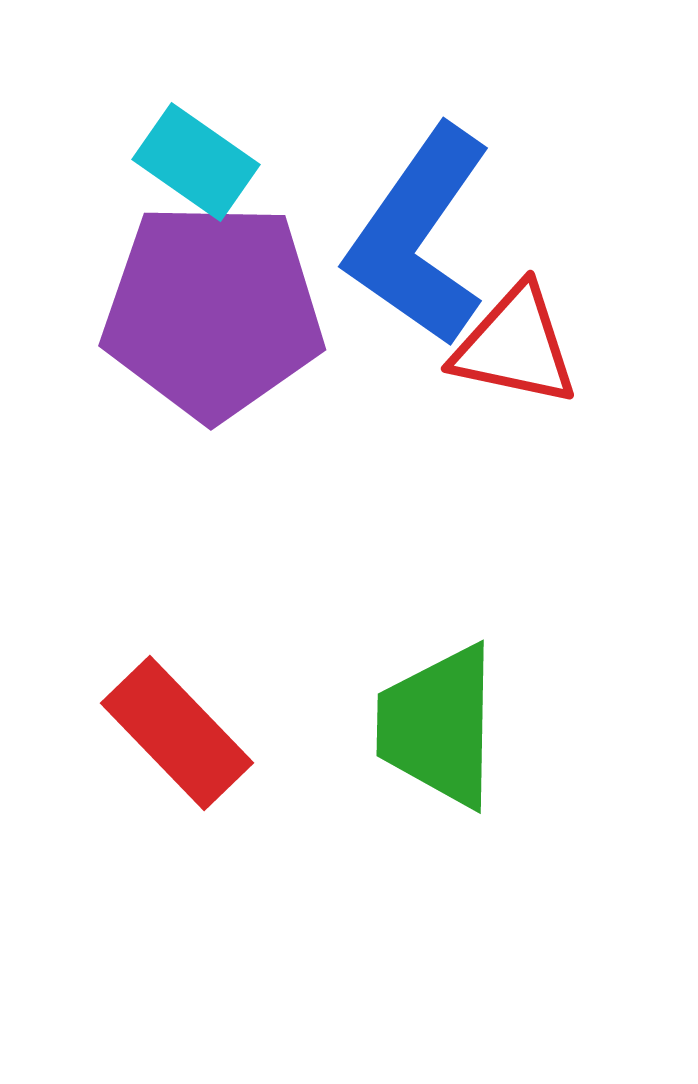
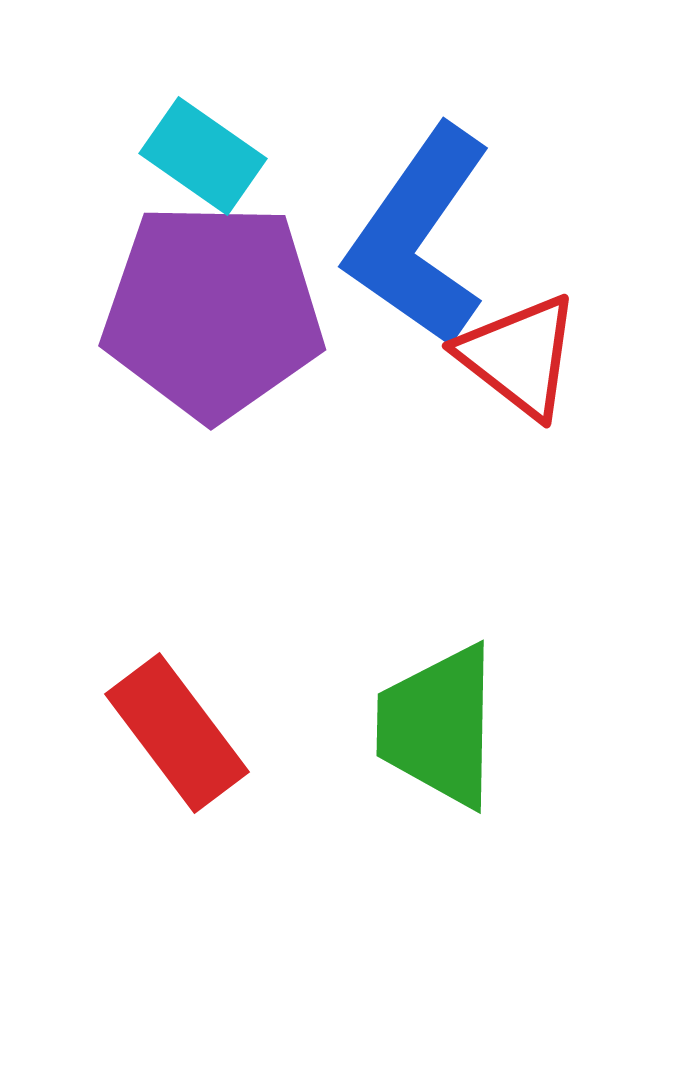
cyan rectangle: moved 7 px right, 6 px up
red triangle: moved 4 px right, 10 px down; rotated 26 degrees clockwise
red rectangle: rotated 7 degrees clockwise
